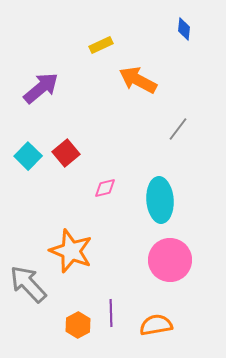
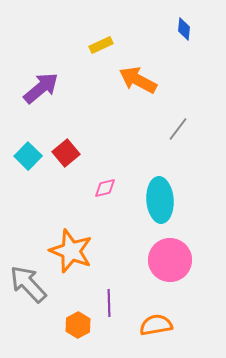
purple line: moved 2 px left, 10 px up
